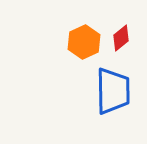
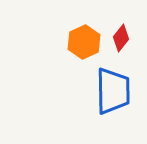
red diamond: rotated 12 degrees counterclockwise
